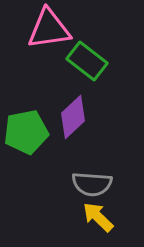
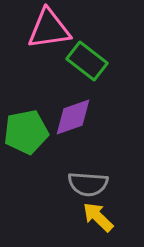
purple diamond: rotated 24 degrees clockwise
gray semicircle: moved 4 px left
